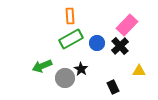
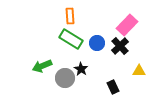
green rectangle: rotated 60 degrees clockwise
